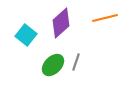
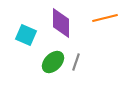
purple diamond: rotated 48 degrees counterclockwise
cyan square: rotated 15 degrees counterclockwise
green ellipse: moved 3 px up
